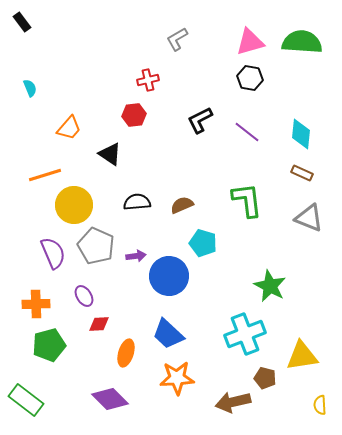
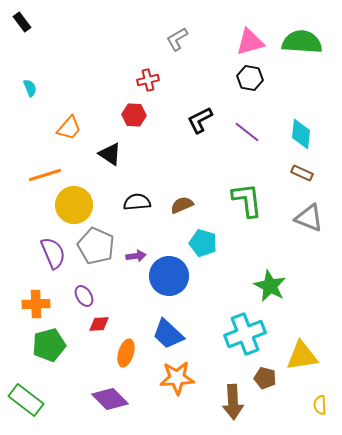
red hexagon: rotated 10 degrees clockwise
brown arrow: rotated 80 degrees counterclockwise
